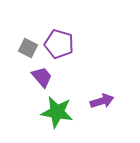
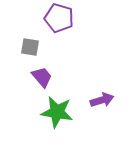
purple pentagon: moved 26 px up
gray square: moved 2 px right, 1 px up; rotated 18 degrees counterclockwise
purple arrow: moved 1 px up
